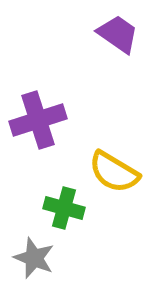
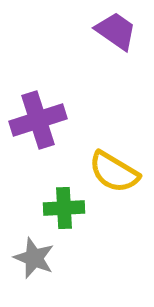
purple trapezoid: moved 2 px left, 3 px up
green cross: rotated 18 degrees counterclockwise
